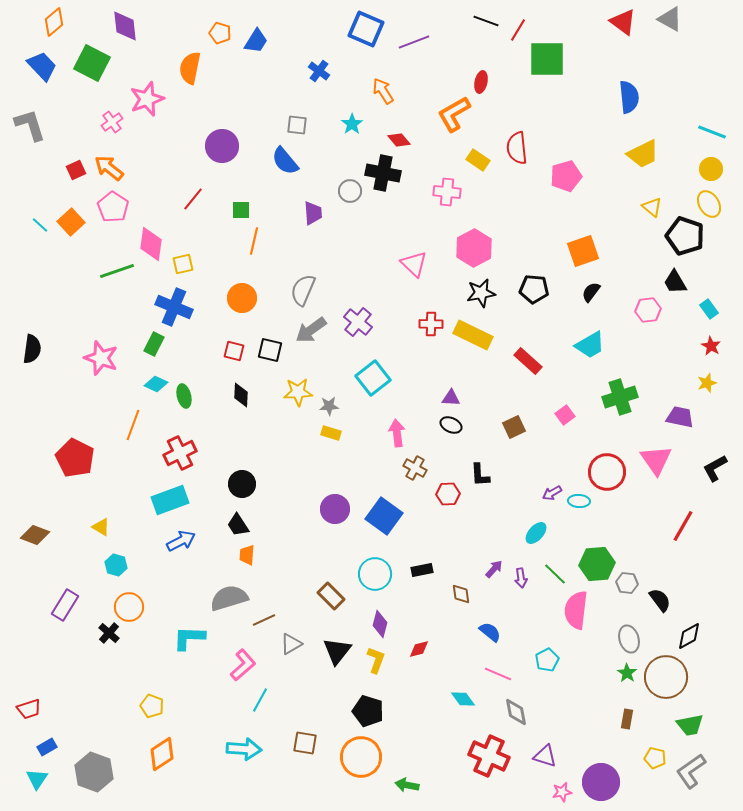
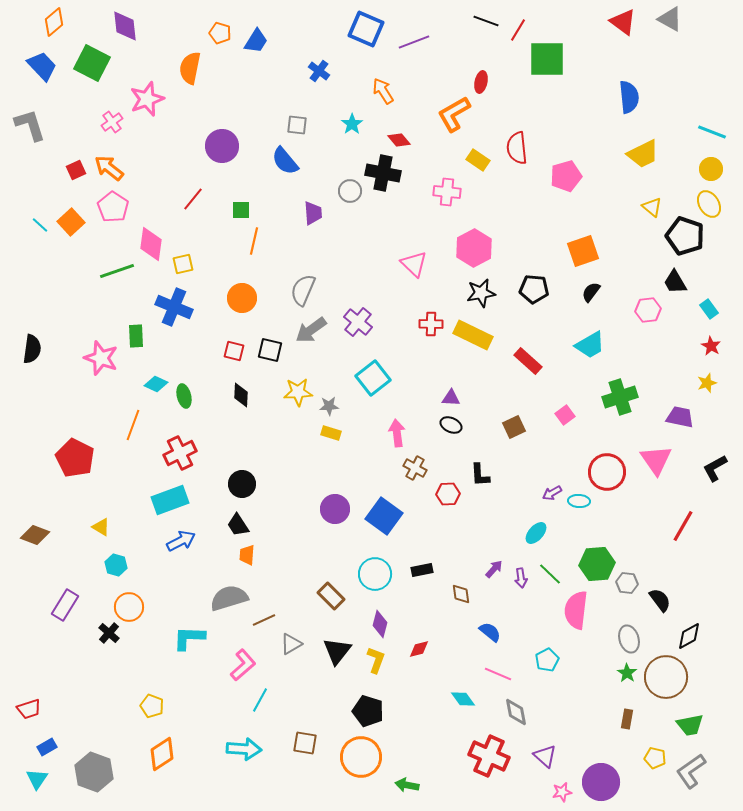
green rectangle at (154, 344): moved 18 px left, 8 px up; rotated 30 degrees counterclockwise
green line at (555, 574): moved 5 px left
purple triangle at (545, 756): rotated 25 degrees clockwise
